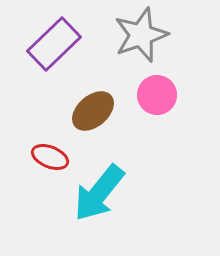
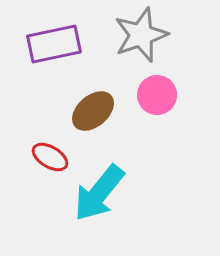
purple rectangle: rotated 32 degrees clockwise
red ellipse: rotated 9 degrees clockwise
